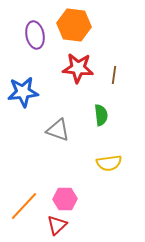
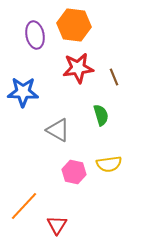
red star: rotated 12 degrees counterclockwise
brown line: moved 2 px down; rotated 30 degrees counterclockwise
blue star: rotated 8 degrees clockwise
green semicircle: rotated 10 degrees counterclockwise
gray triangle: rotated 10 degrees clockwise
yellow semicircle: moved 1 px down
pink hexagon: moved 9 px right, 27 px up; rotated 15 degrees clockwise
red triangle: rotated 15 degrees counterclockwise
